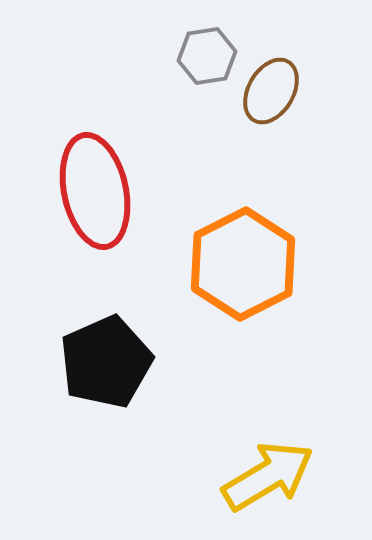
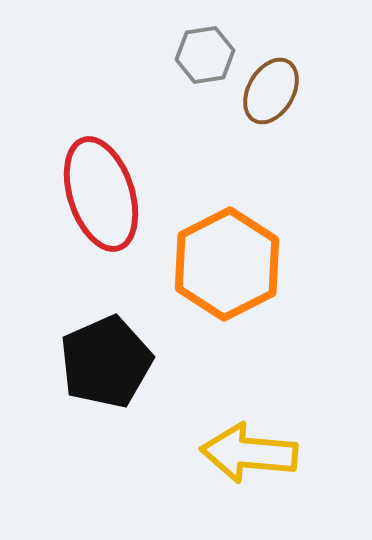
gray hexagon: moved 2 px left, 1 px up
red ellipse: moved 6 px right, 3 px down; rotated 6 degrees counterclockwise
orange hexagon: moved 16 px left
yellow arrow: moved 19 px left, 23 px up; rotated 144 degrees counterclockwise
